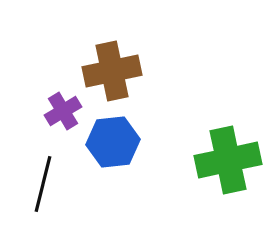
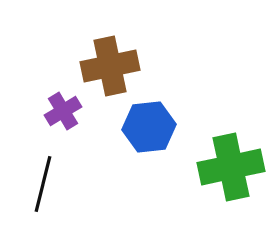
brown cross: moved 2 px left, 5 px up
blue hexagon: moved 36 px right, 15 px up
green cross: moved 3 px right, 7 px down
